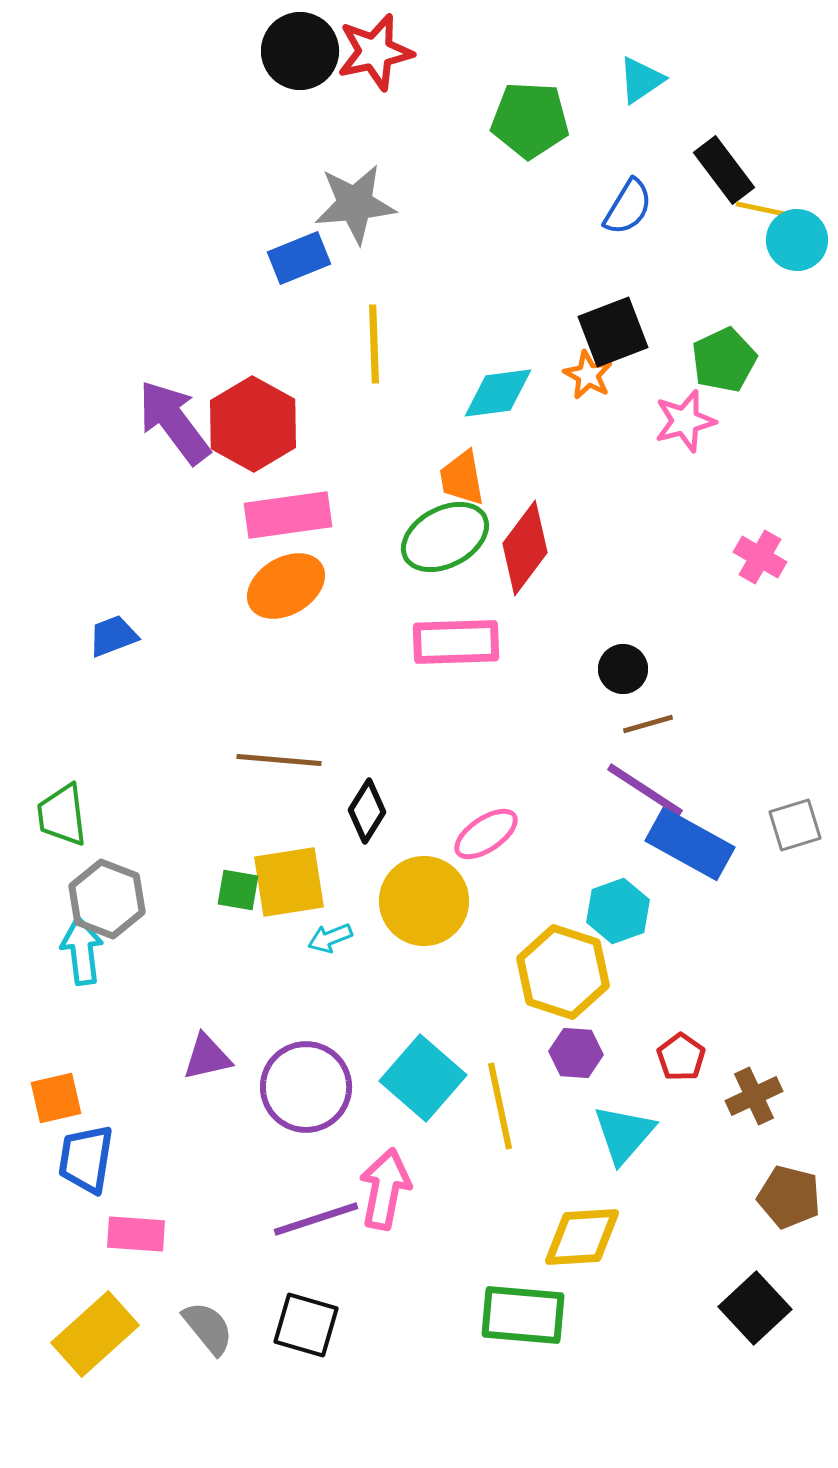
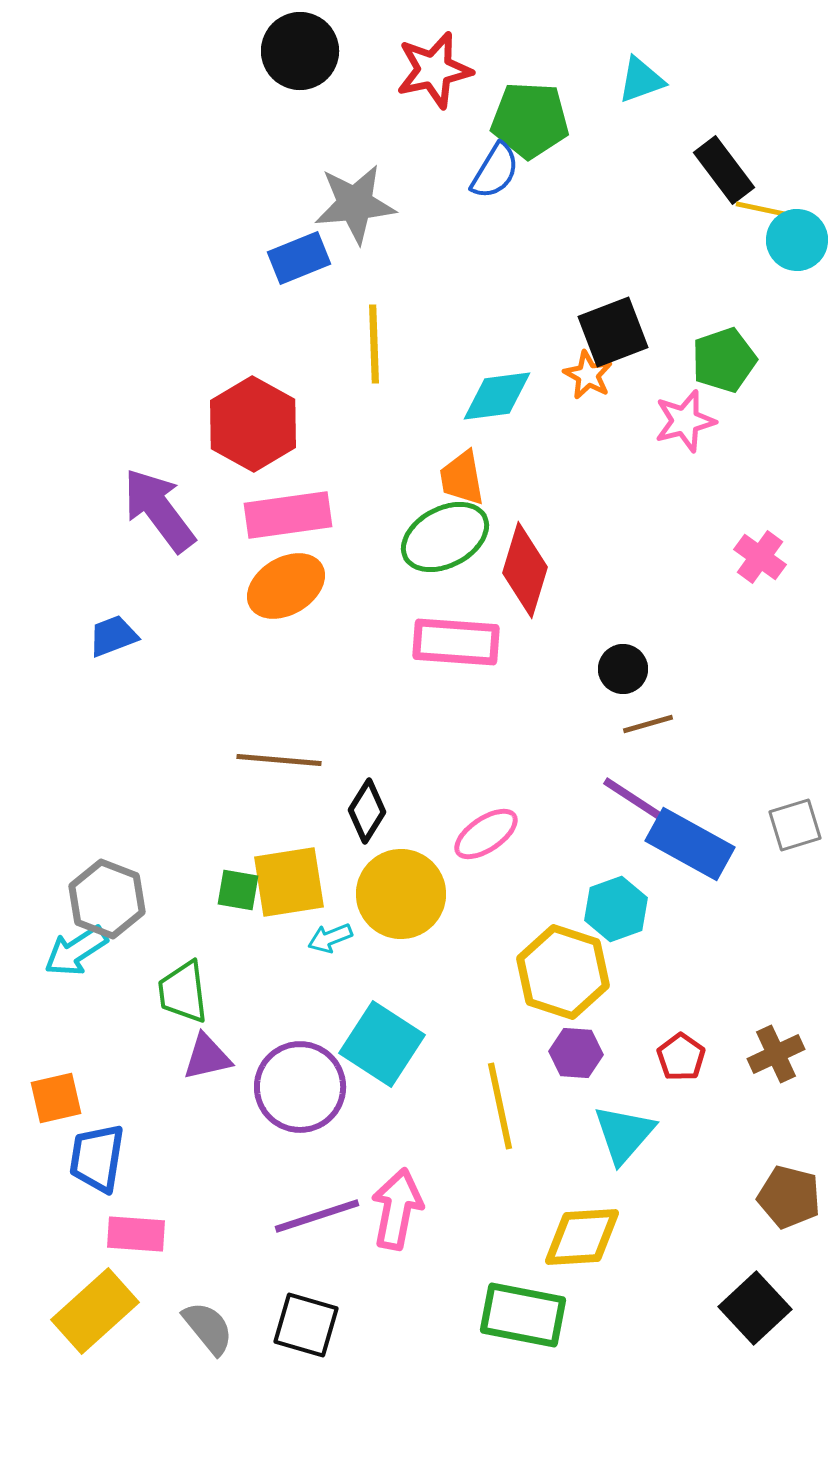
red star at (375, 52): moved 59 px right, 18 px down
cyan triangle at (641, 80): rotated 14 degrees clockwise
blue semicircle at (628, 207): moved 133 px left, 36 px up
green pentagon at (724, 360): rotated 6 degrees clockwise
cyan diamond at (498, 393): moved 1 px left, 3 px down
purple arrow at (174, 422): moved 15 px left, 88 px down
red diamond at (525, 548): moved 22 px down; rotated 20 degrees counterclockwise
pink cross at (760, 557): rotated 6 degrees clockwise
pink rectangle at (456, 642): rotated 6 degrees clockwise
purple line at (645, 790): moved 4 px left, 14 px down
green trapezoid at (62, 815): moved 121 px right, 177 px down
yellow circle at (424, 901): moved 23 px left, 7 px up
cyan hexagon at (618, 911): moved 2 px left, 2 px up
cyan arrow at (82, 951): moved 6 px left; rotated 116 degrees counterclockwise
cyan square at (423, 1078): moved 41 px left, 34 px up; rotated 8 degrees counterclockwise
purple circle at (306, 1087): moved 6 px left
brown cross at (754, 1096): moved 22 px right, 42 px up
blue trapezoid at (86, 1159): moved 11 px right, 1 px up
pink arrow at (385, 1189): moved 12 px right, 20 px down
purple line at (316, 1219): moved 1 px right, 3 px up
green rectangle at (523, 1315): rotated 6 degrees clockwise
yellow rectangle at (95, 1334): moved 23 px up
